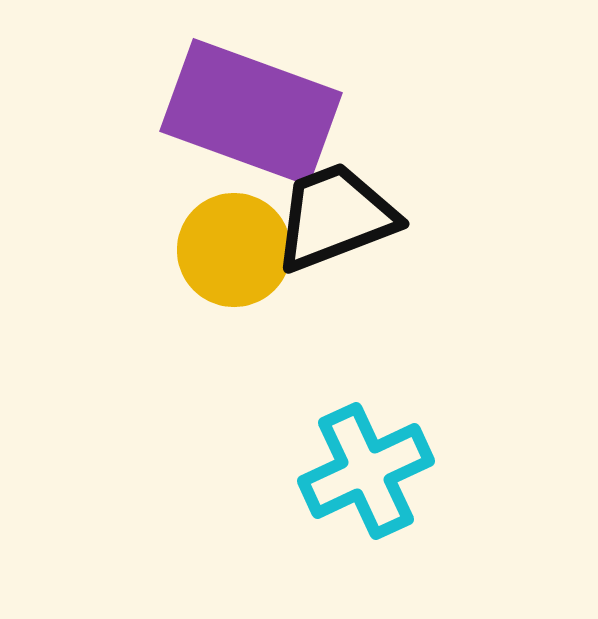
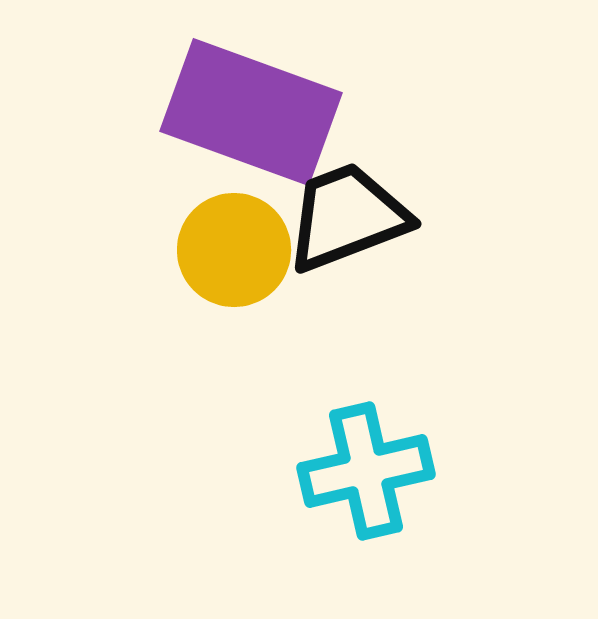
black trapezoid: moved 12 px right
cyan cross: rotated 12 degrees clockwise
